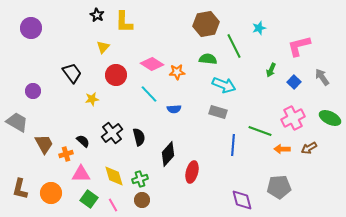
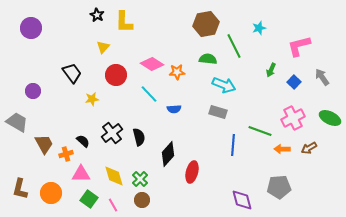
green cross at (140, 179): rotated 28 degrees counterclockwise
